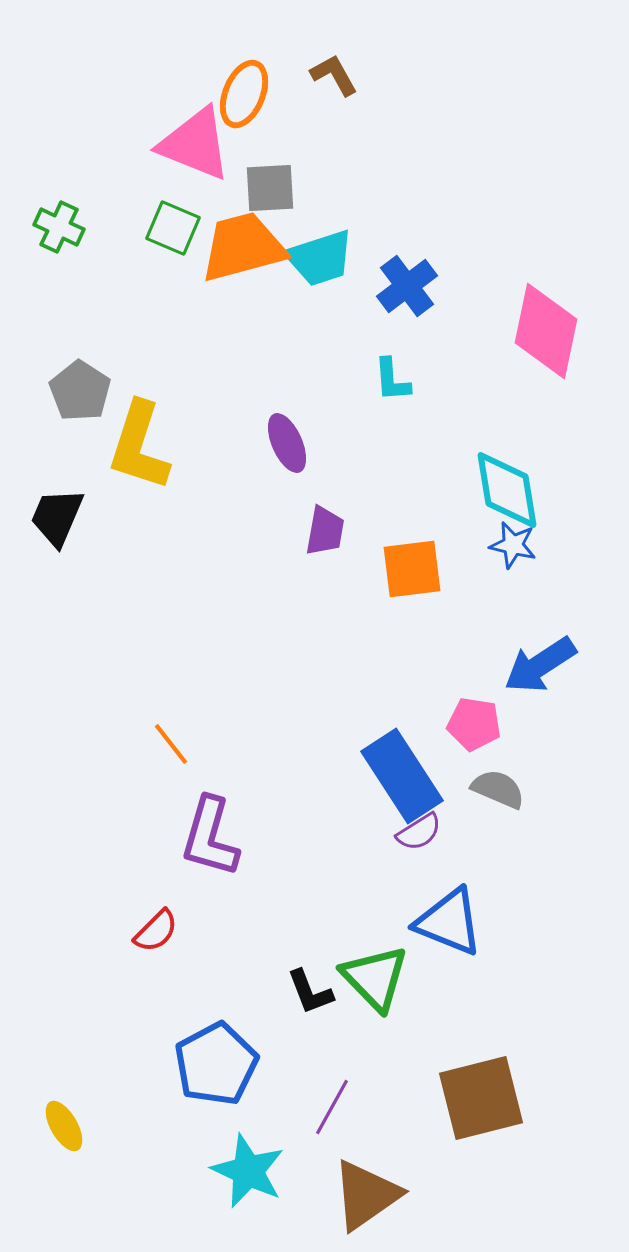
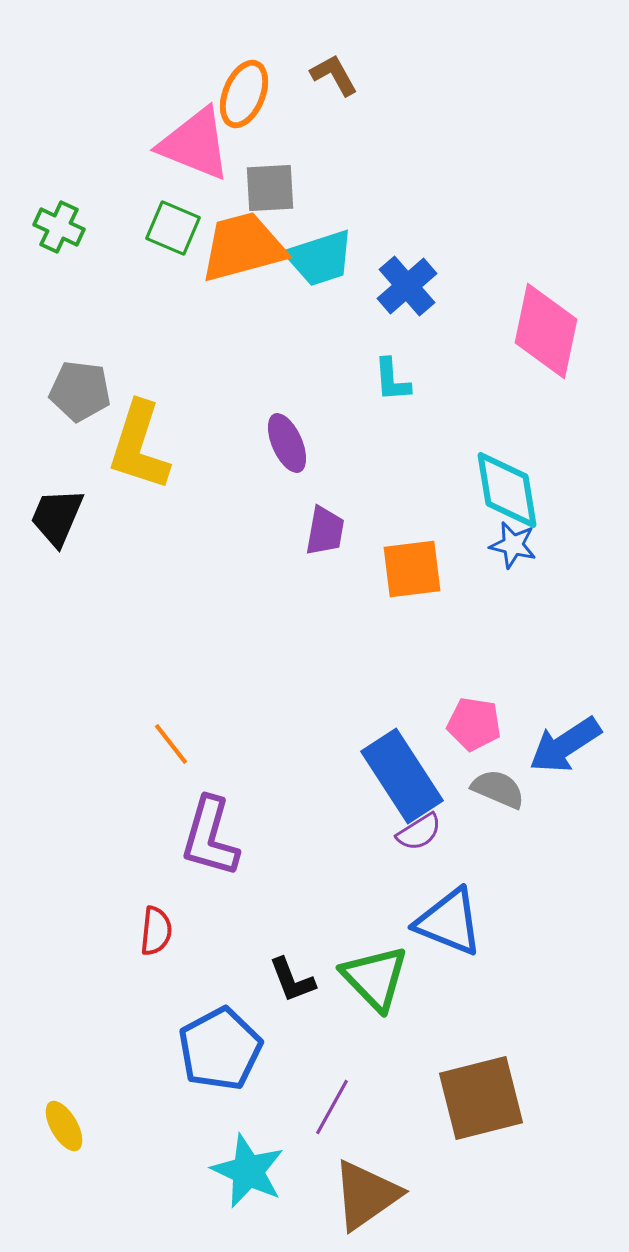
blue cross: rotated 4 degrees counterclockwise
gray pentagon: rotated 26 degrees counterclockwise
blue arrow: moved 25 px right, 80 px down
red semicircle: rotated 39 degrees counterclockwise
black L-shape: moved 18 px left, 12 px up
blue pentagon: moved 4 px right, 15 px up
